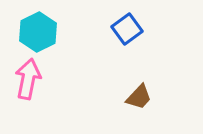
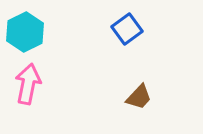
cyan hexagon: moved 13 px left
pink arrow: moved 5 px down
